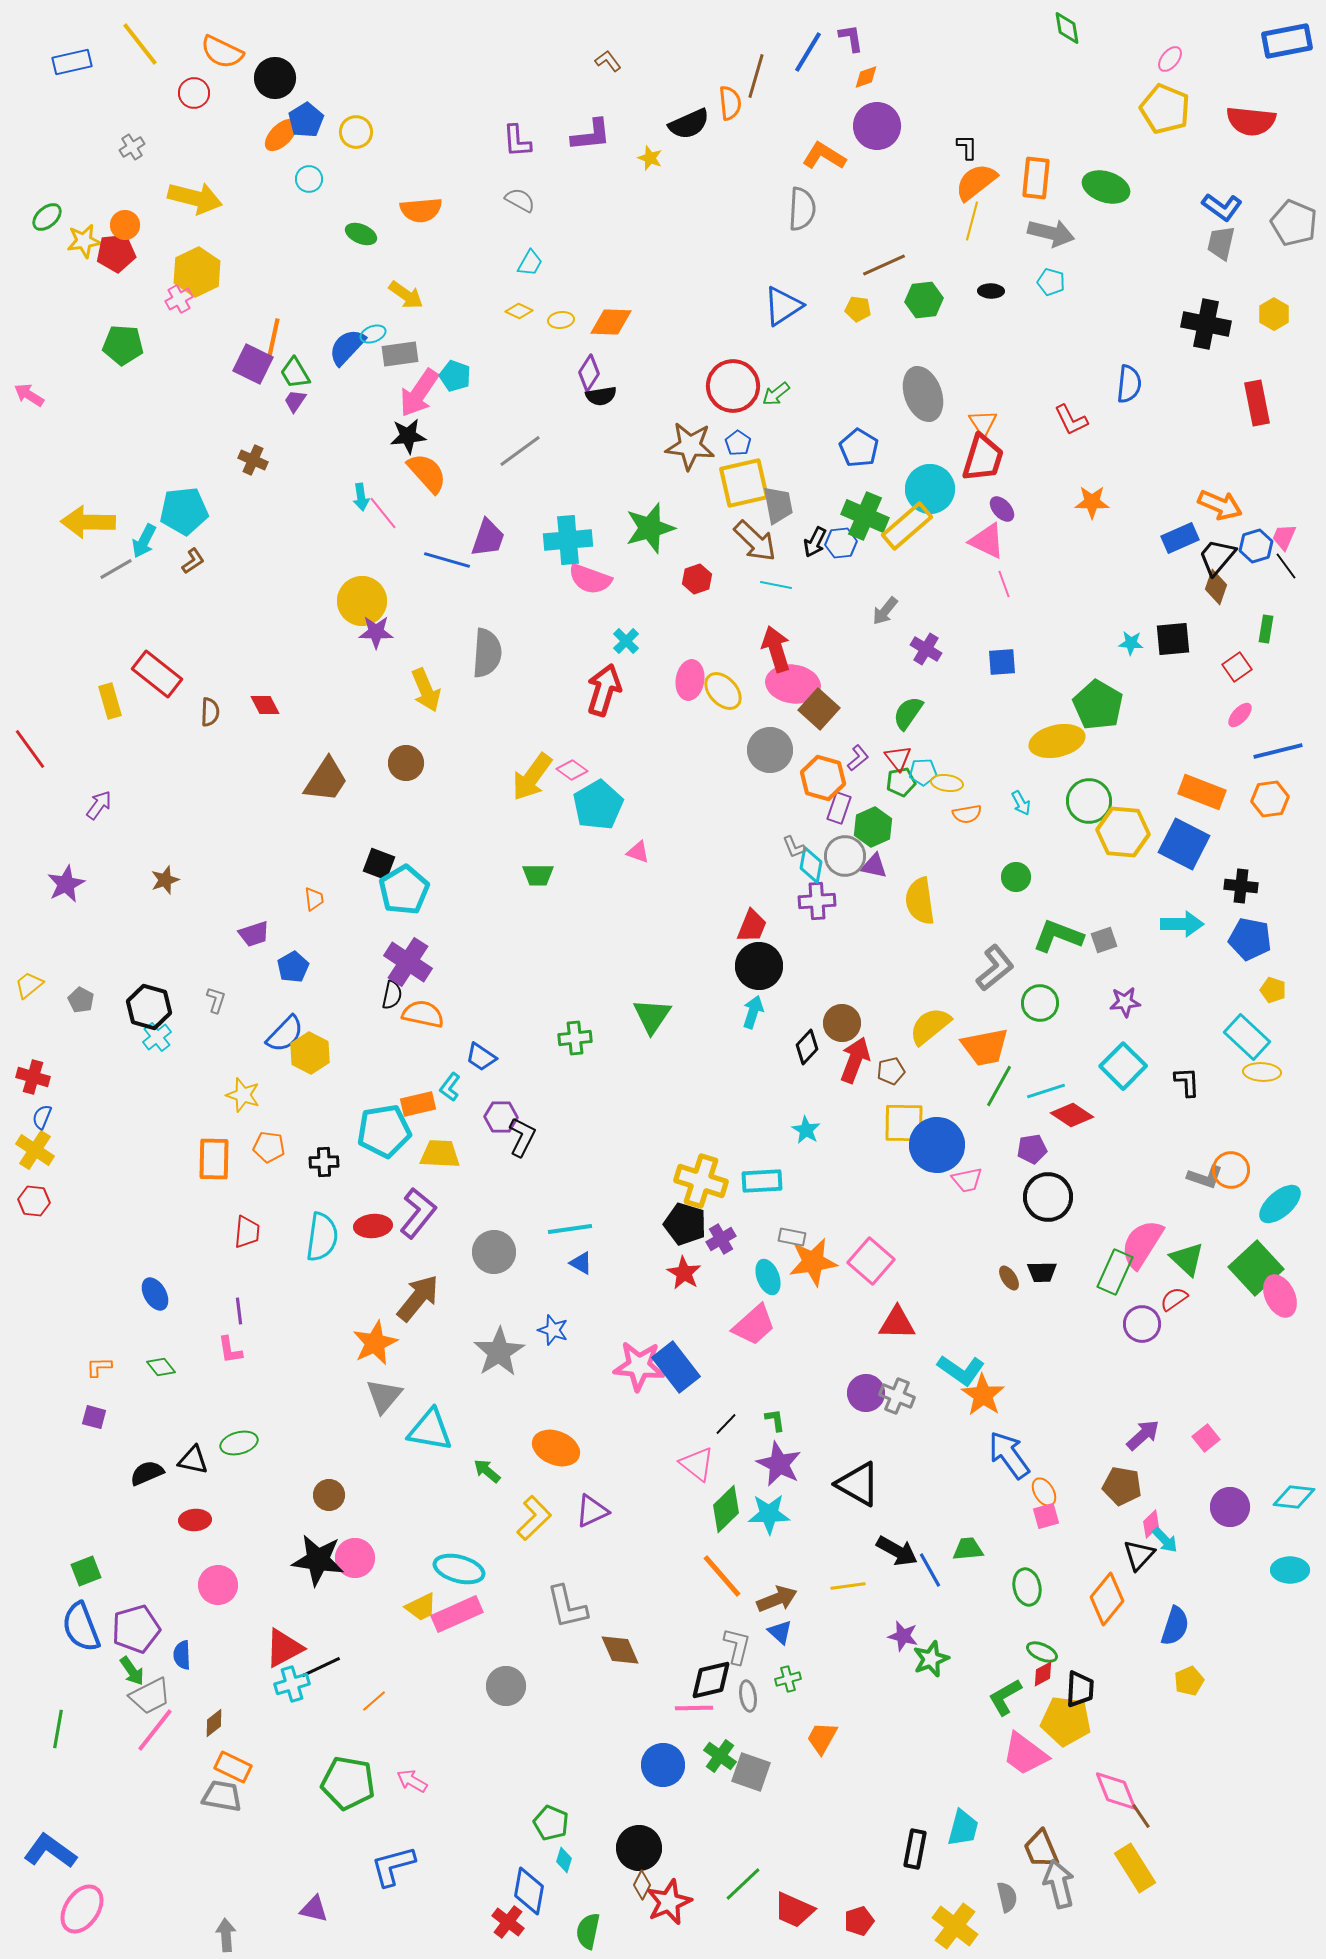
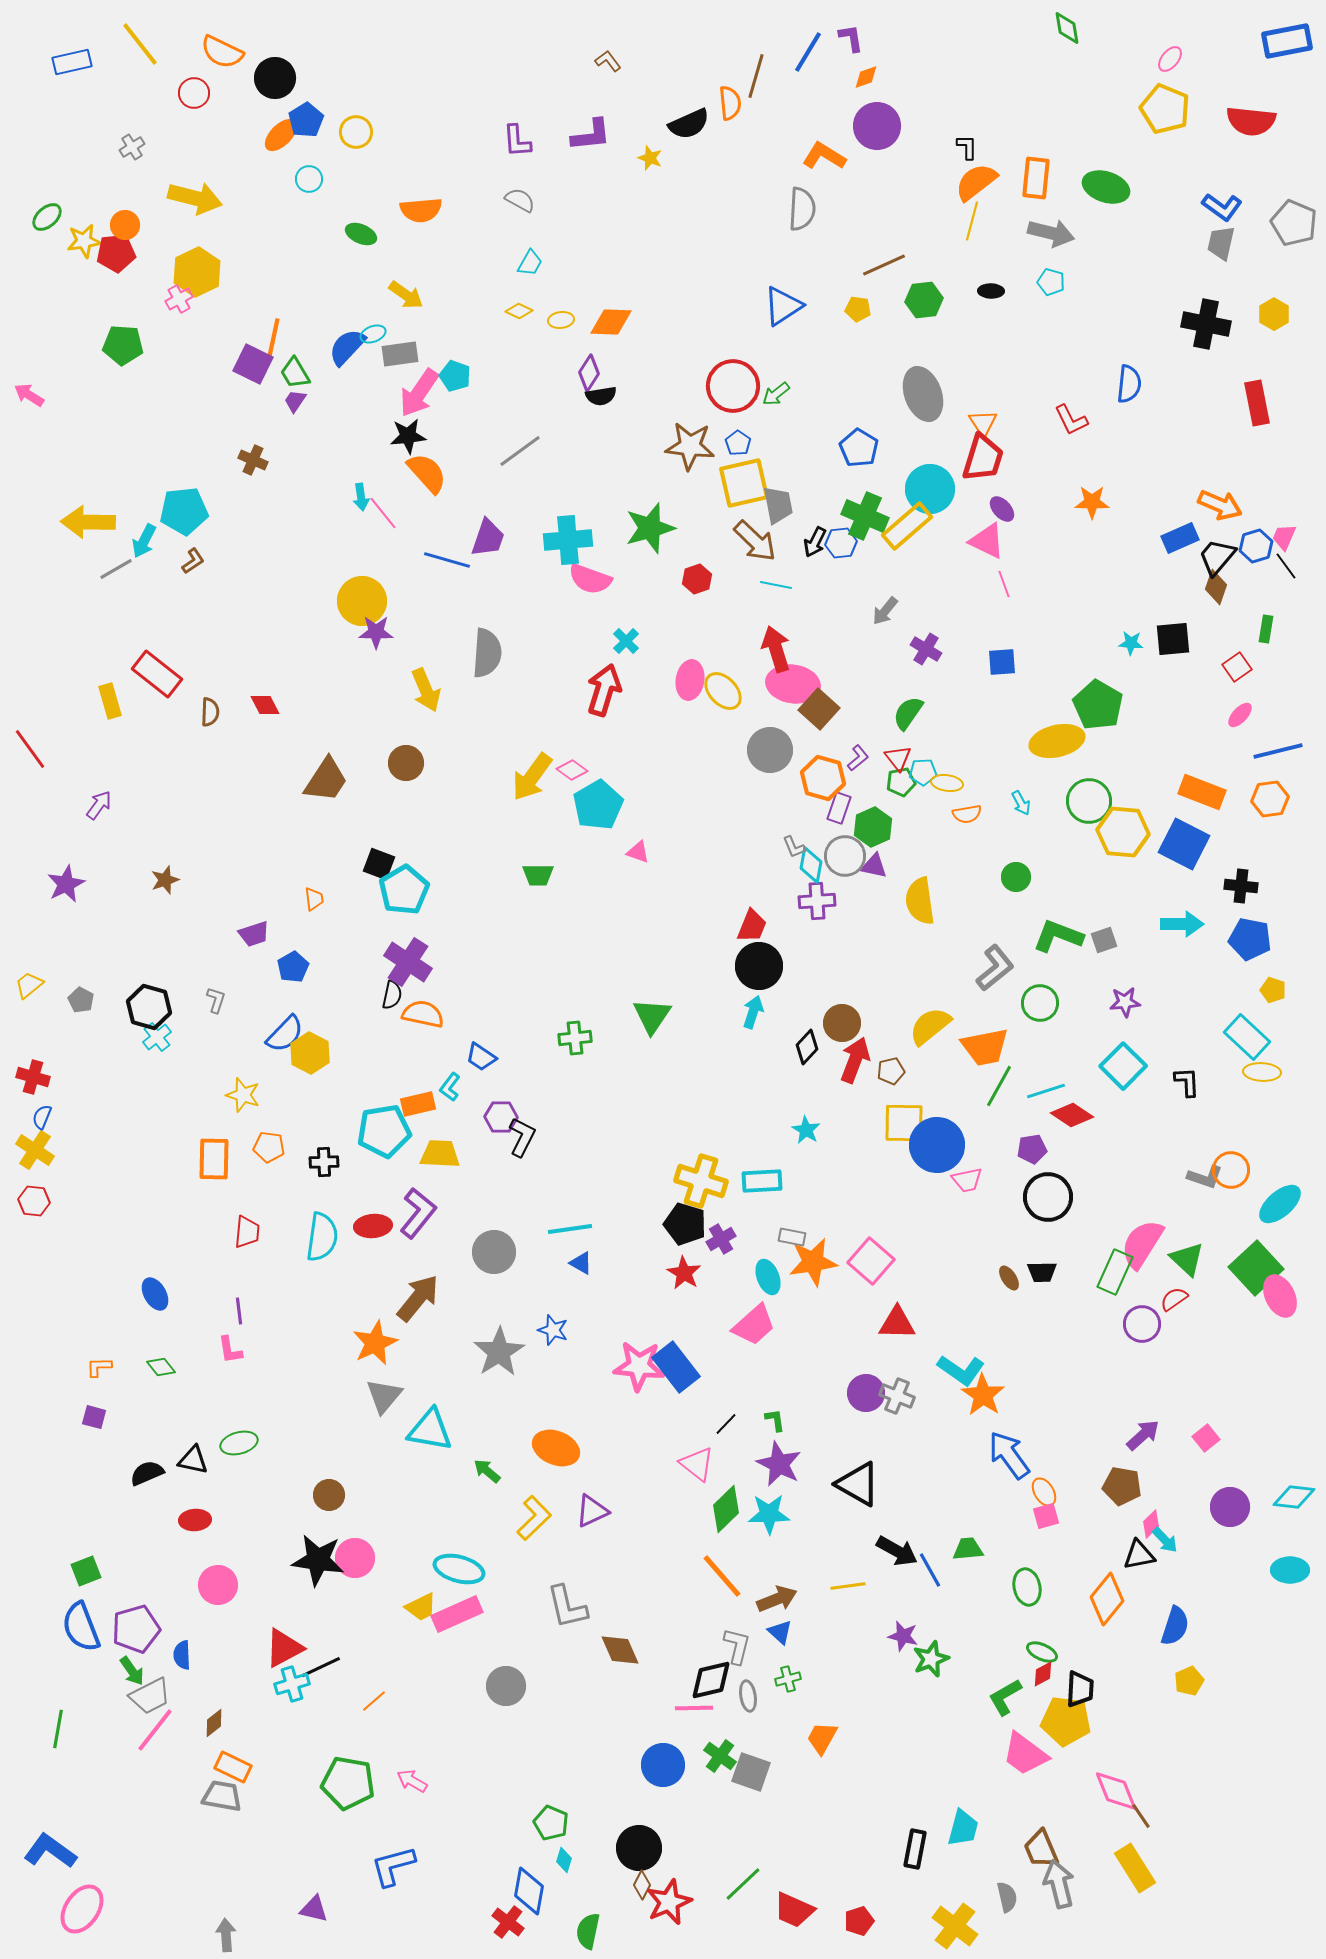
black triangle at (1139, 1555): rotated 36 degrees clockwise
